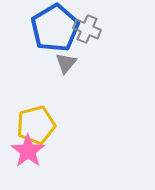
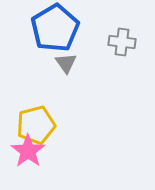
gray cross: moved 35 px right, 13 px down; rotated 16 degrees counterclockwise
gray triangle: rotated 15 degrees counterclockwise
